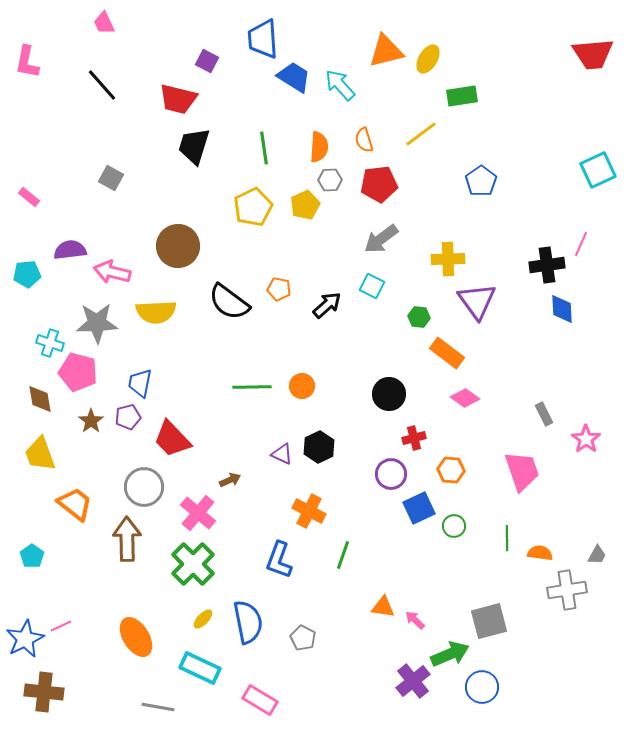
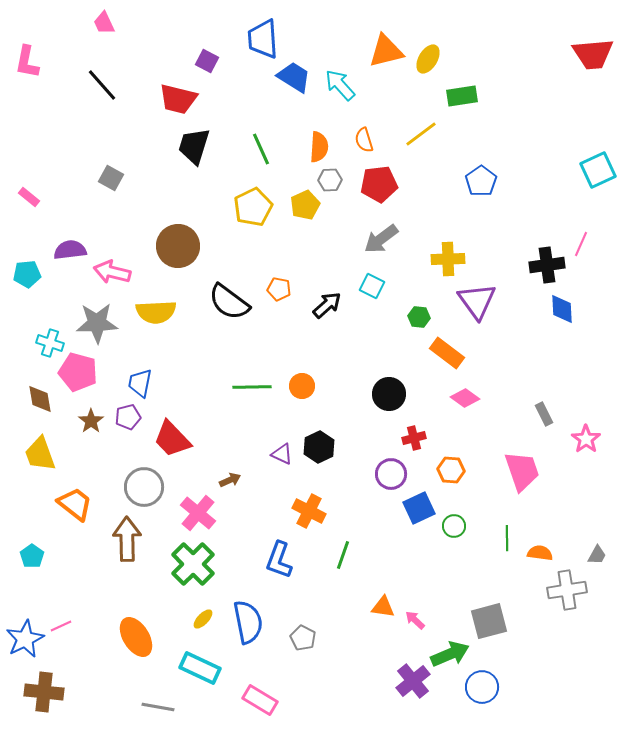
green line at (264, 148): moved 3 px left, 1 px down; rotated 16 degrees counterclockwise
